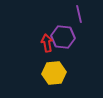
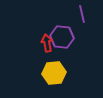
purple line: moved 3 px right
purple hexagon: moved 1 px left
